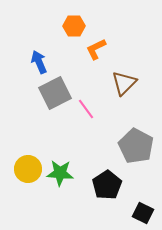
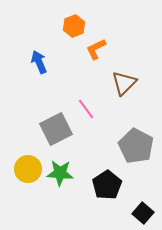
orange hexagon: rotated 20 degrees counterclockwise
gray square: moved 1 px right, 36 px down
black square: rotated 15 degrees clockwise
